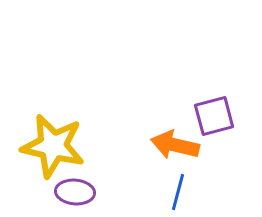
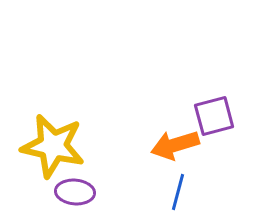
orange arrow: rotated 30 degrees counterclockwise
